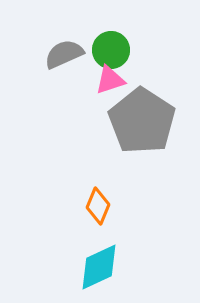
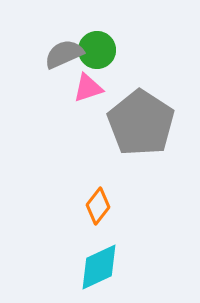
green circle: moved 14 px left
pink triangle: moved 22 px left, 8 px down
gray pentagon: moved 1 px left, 2 px down
orange diamond: rotated 15 degrees clockwise
